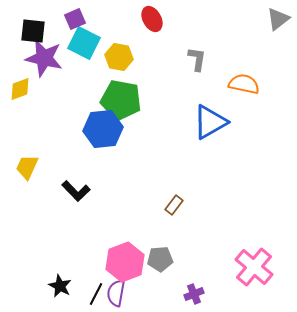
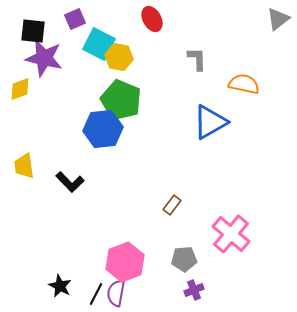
cyan square: moved 15 px right, 1 px down
gray L-shape: rotated 10 degrees counterclockwise
green pentagon: rotated 12 degrees clockwise
yellow trapezoid: moved 3 px left, 1 px up; rotated 32 degrees counterclockwise
black L-shape: moved 6 px left, 9 px up
brown rectangle: moved 2 px left
gray pentagon: moved 24 px right
pink cross: moved 23 px left, 33 px up
purple cross: moved 4 px up
